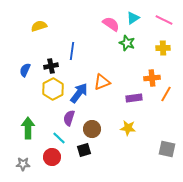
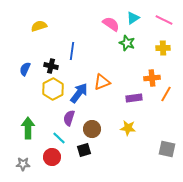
black cross: rotated 24 degrees clockwise
blue semicircle: moved 1 px up
